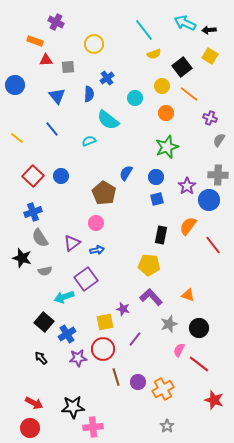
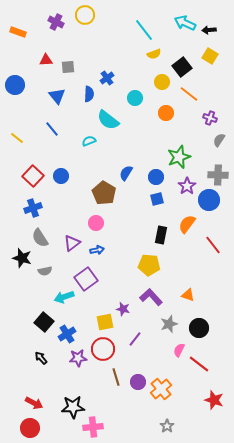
orange rectangle at (35, 41): moved 17 px left, 9 px up
yellow circle at (94, 44): moved 9 px left, 29 px up
yellow circle at (162, 86): moved 4 px up
green star at (167, 147): moved 12 px right, 10 px down
blue cross at (33, 212): moved 4 px up
orange semicircle at (188, 226): moved 1 px left, 2 px up
orange cross at (163, 389): moved 2 px left; rotated 10 degrees counterclockwise
